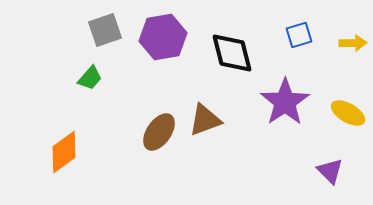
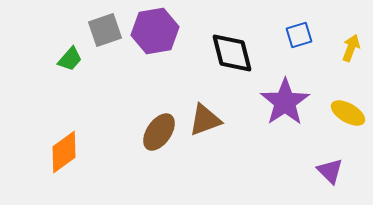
purple hexagon: moved 8 px left, 6 px up
yellow arrow: moved 2 px left, 5 px down; rotated 68 degrees counterclockwise
green trapezoid: moved 20 px left, 19 px up
